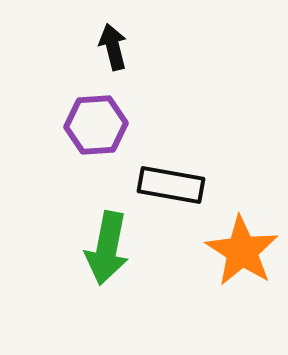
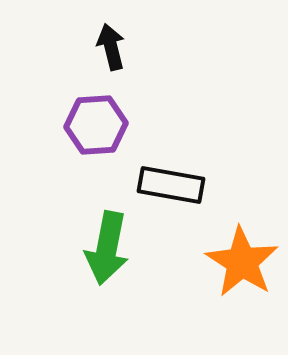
black arrow: moved 2 px left
orange star: moved 11 px down
